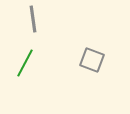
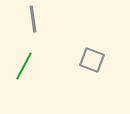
green line: moved 1 px left, 3 px down
